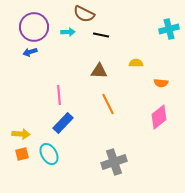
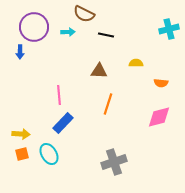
black line: moved 5 px right
blue arrow: moved 10 px left; rotated 72 degrees counterclockwise
orange line: rotated 45 degrees clockwise
pink diamond: rotated 25 degrees clockwise
